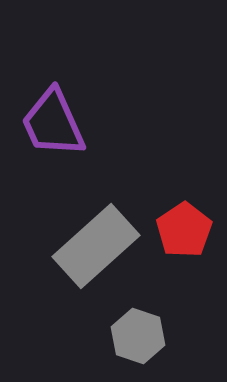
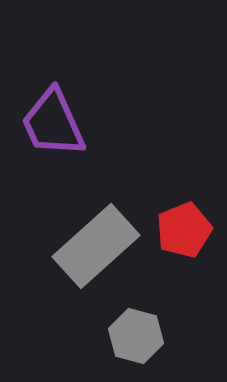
red pentagon: rotated 12 degrees clockwise
gray hexagon: moved 2 px left; rotated 4 degrees counterclockwise
